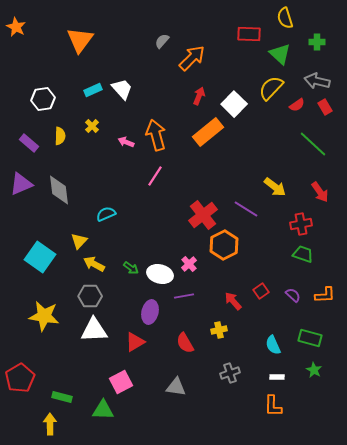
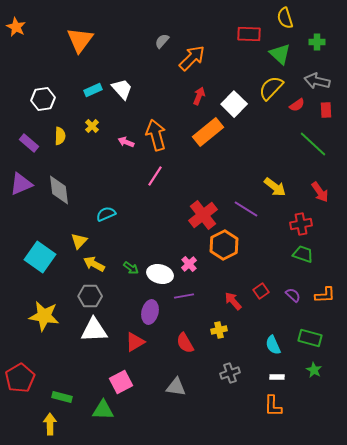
red rectangle at (325, 107): moved 1 px right, 3 px down; rotated 28 degrees clockwise
